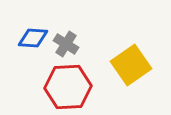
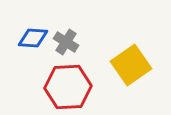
gray cross: moved 2 px up
